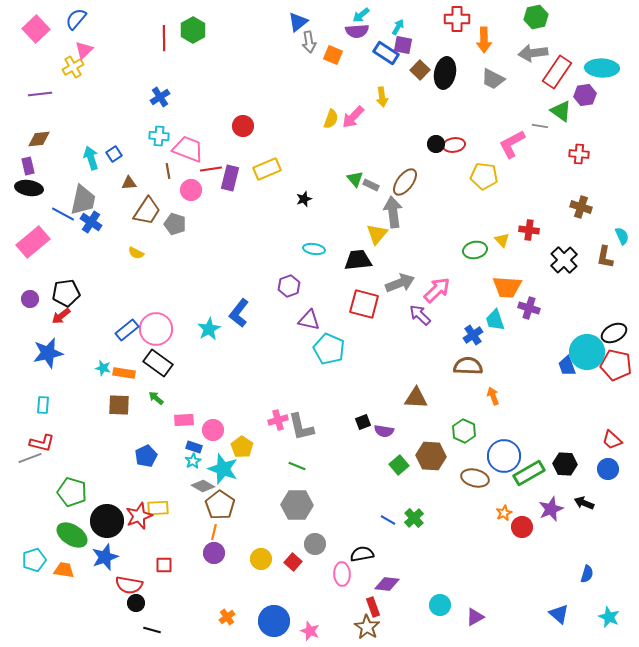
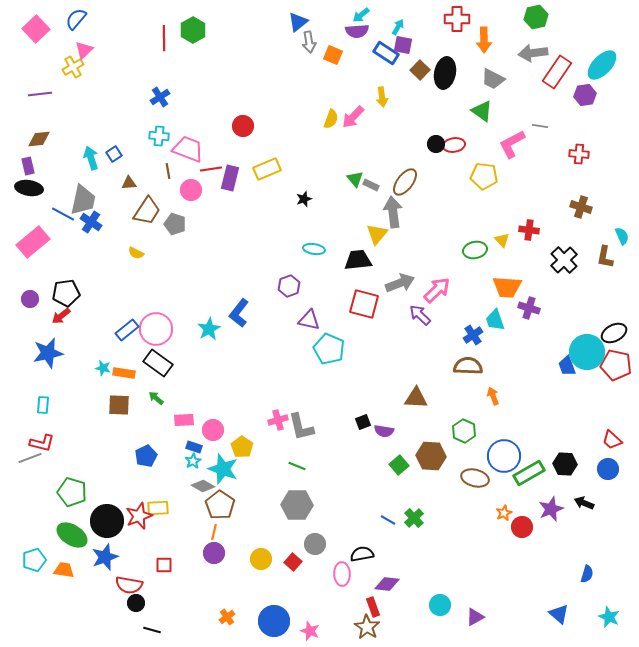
cyan ellipse at (602, 68): moved 3 px up; rotated 48 degrees counterclockwise
green triangle at (561, 111): moved 79 px left
